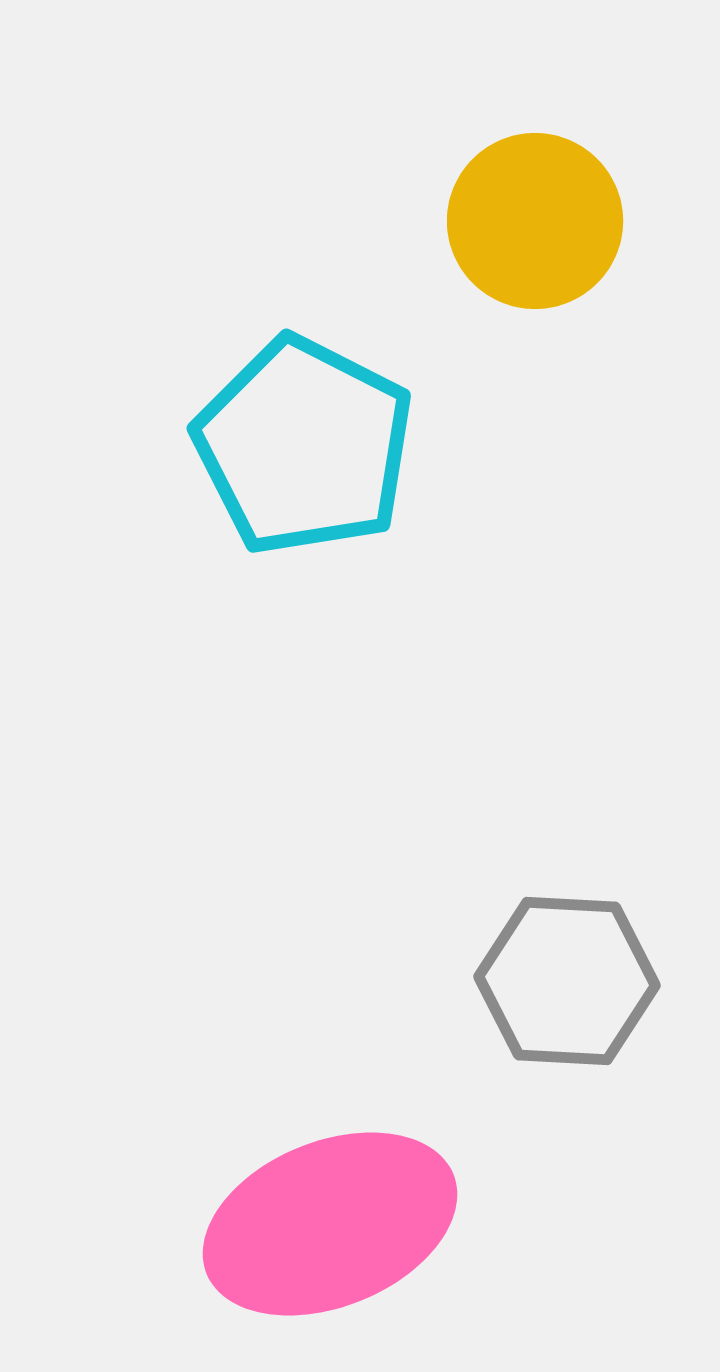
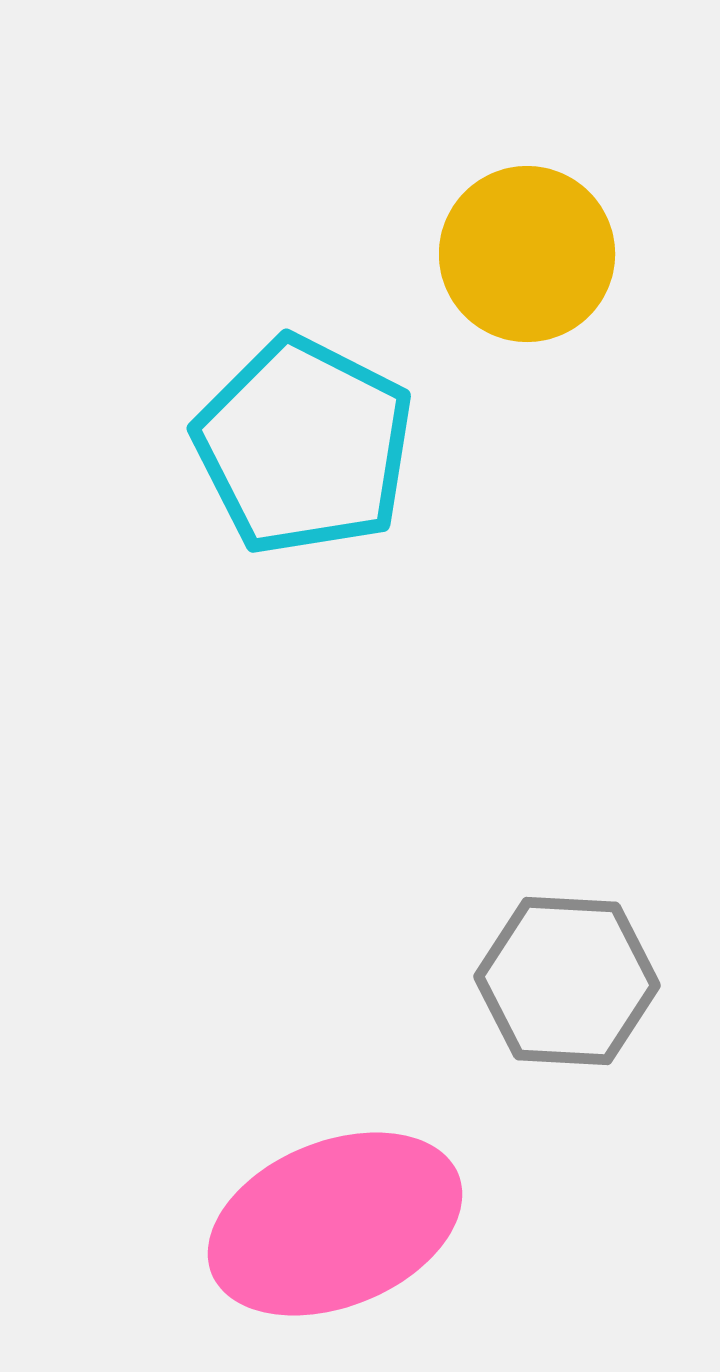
yellow circle: moved 8 px left, 33 px down
pink ellipse: moved 5 px right
